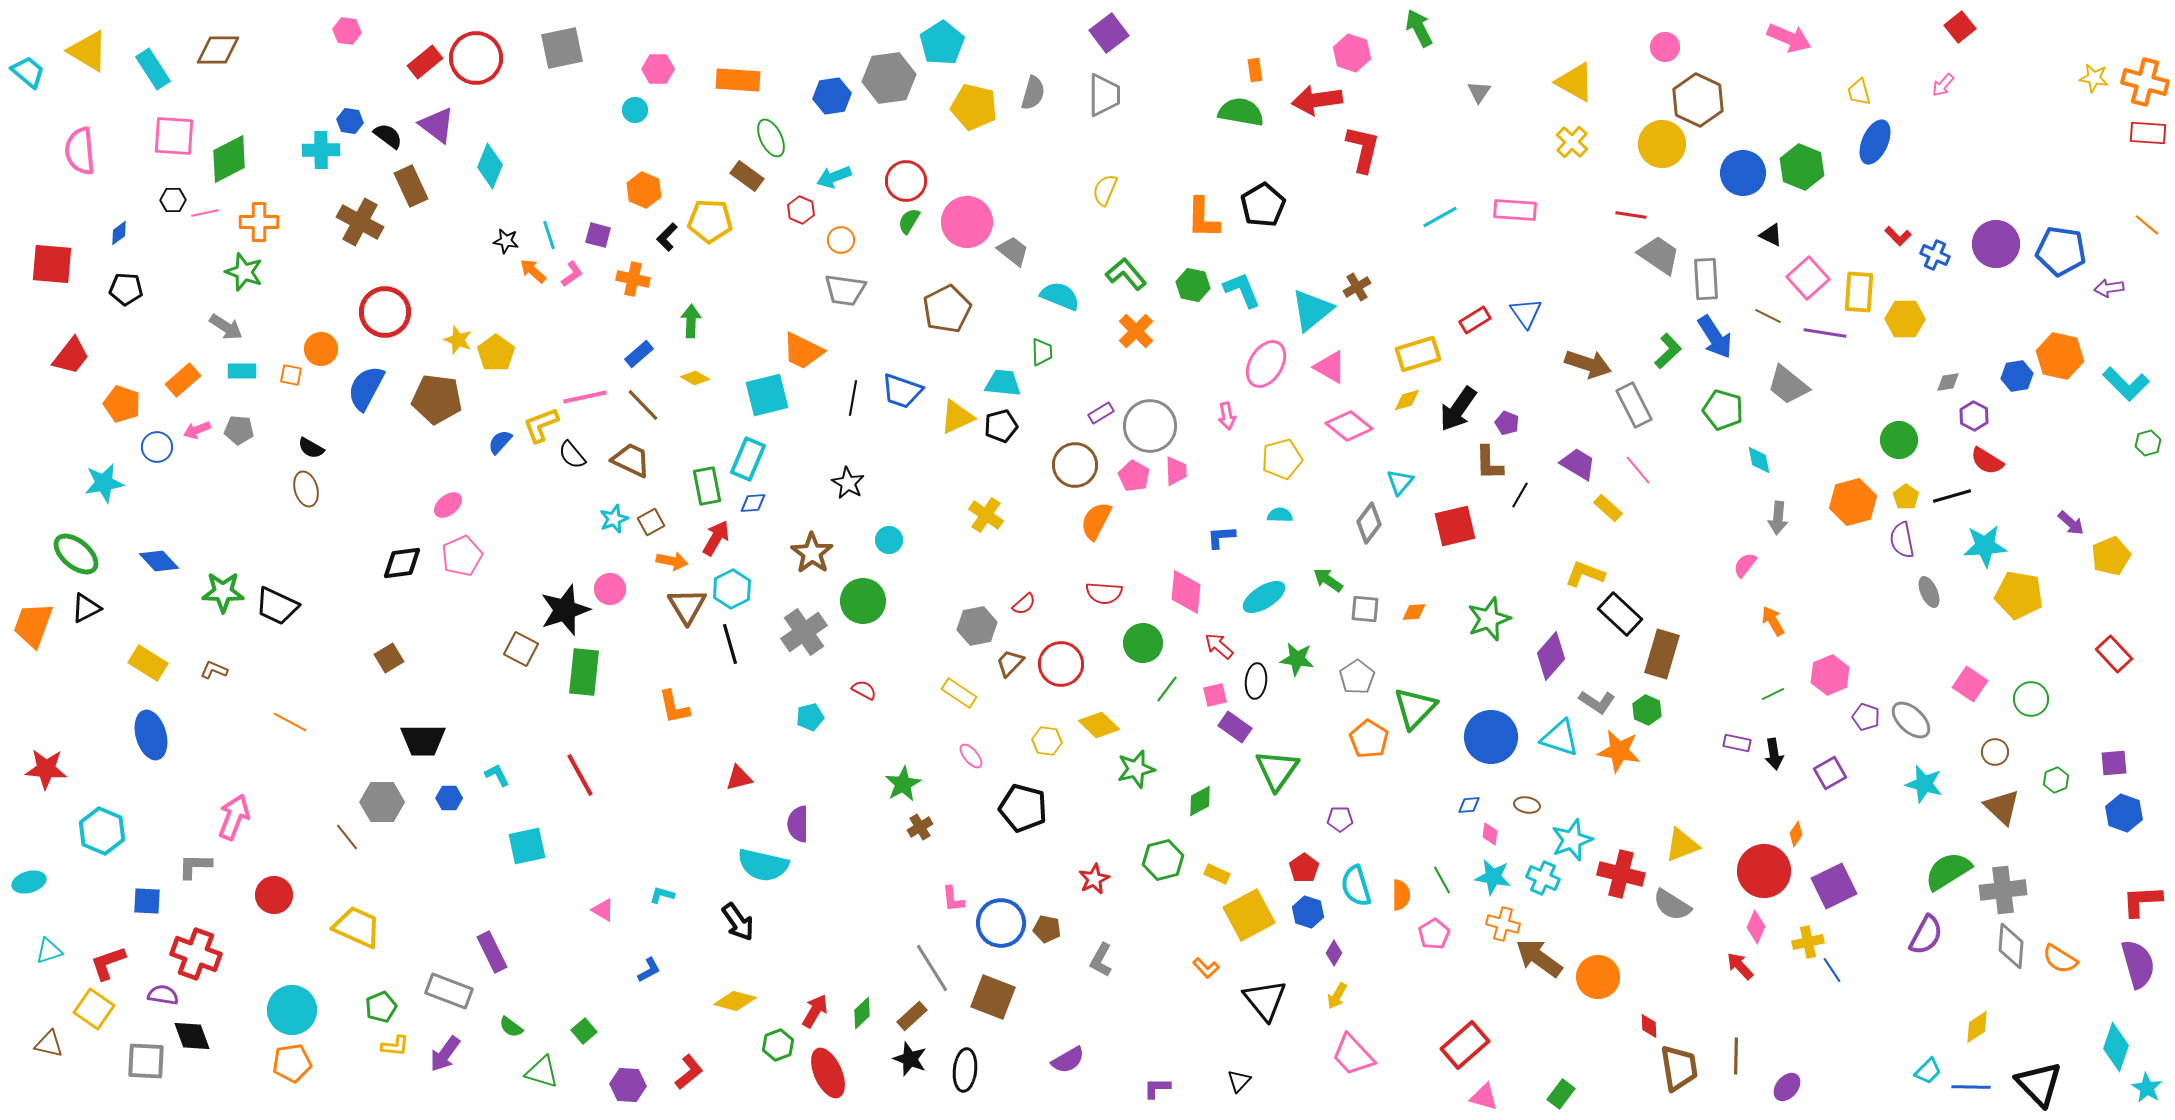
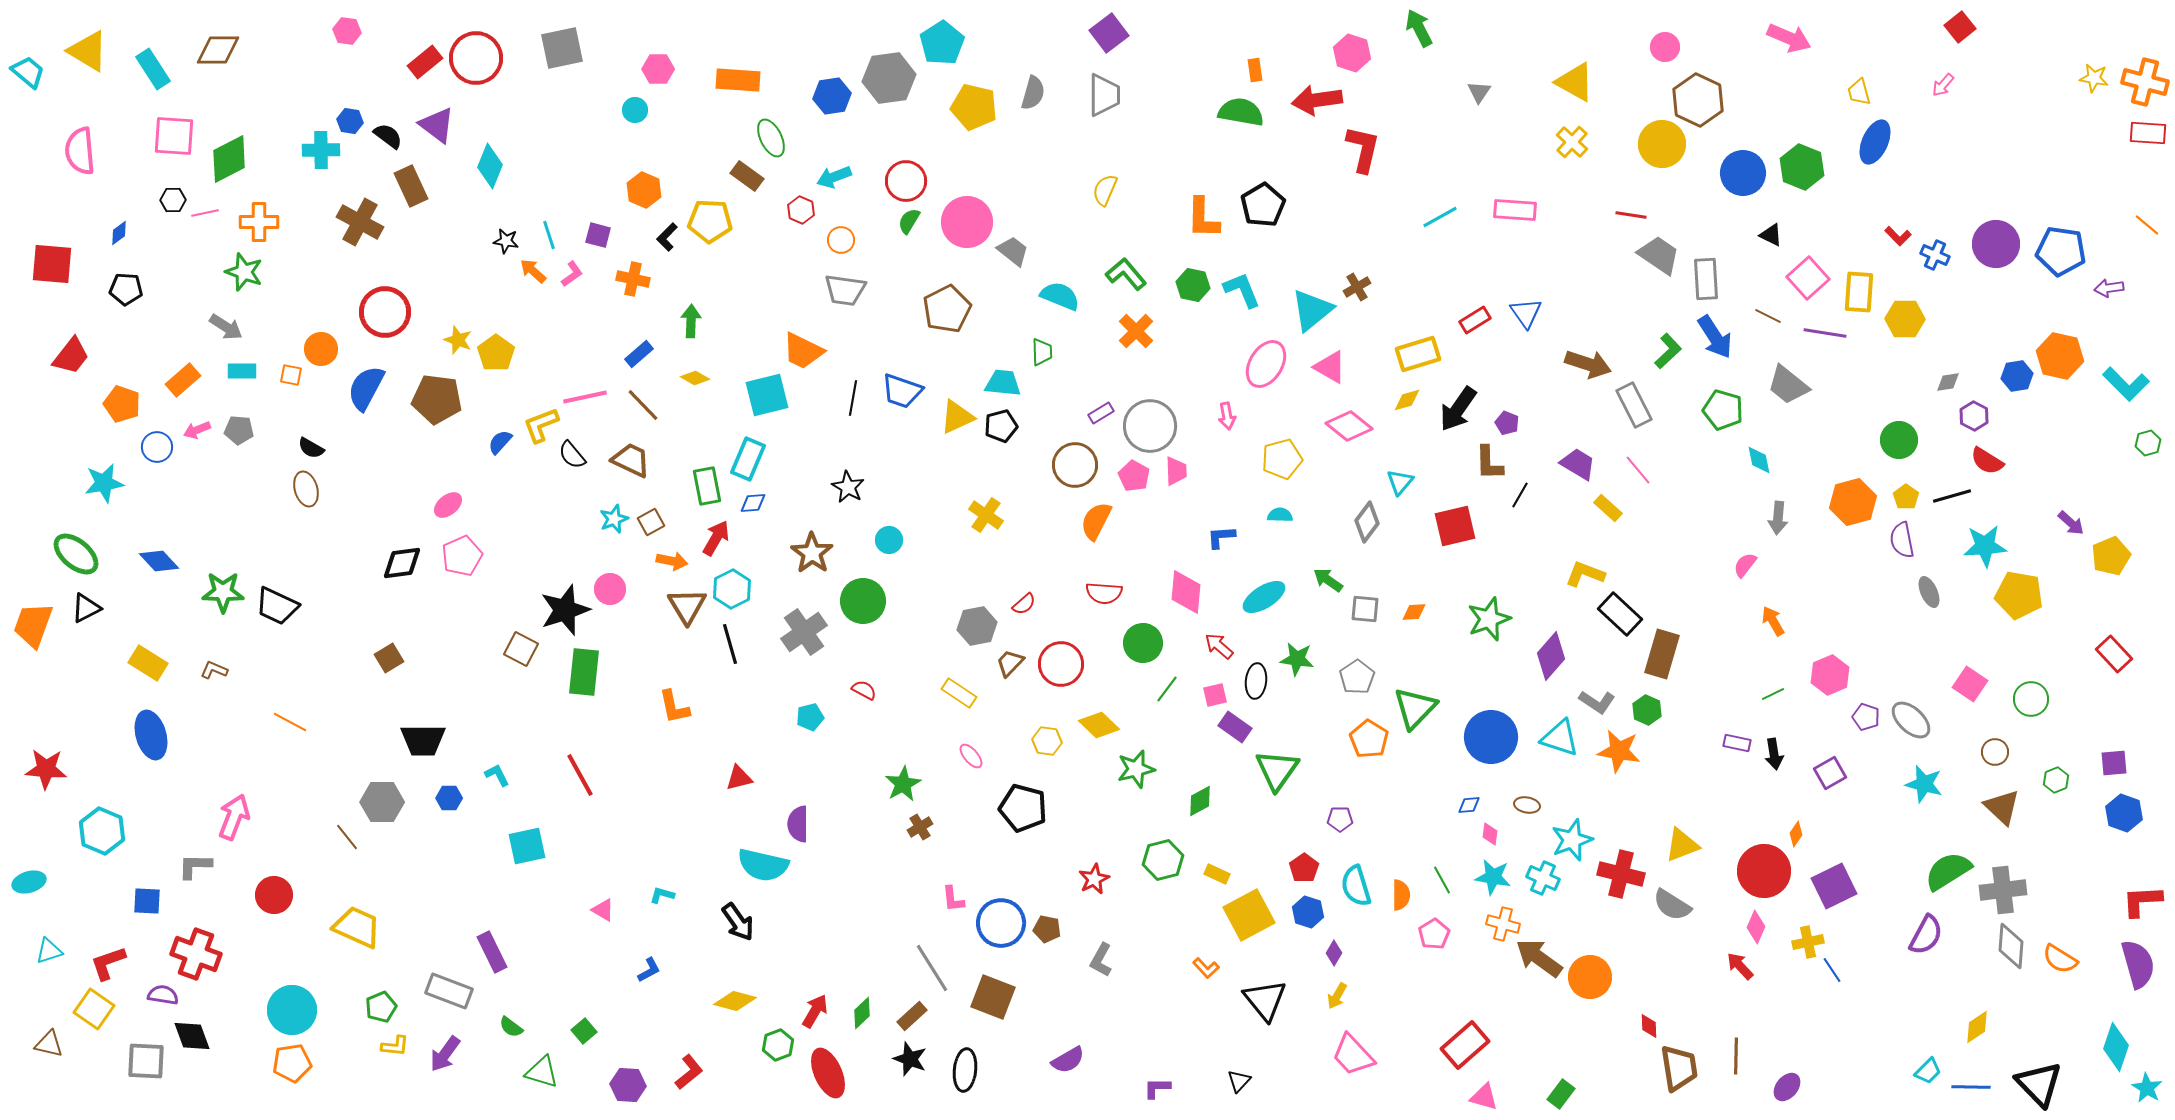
black star at (848, 483): moved 4 px down
gray diamond at (1369, 523): moved 2 px left, 1 px up
orange circle at (1598, 977): moved 8 px left
